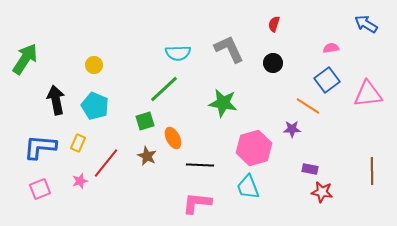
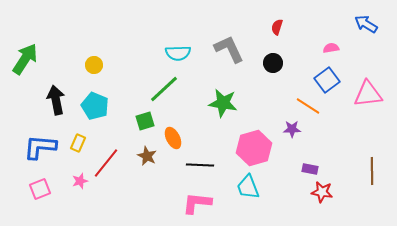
red semicircle: moved 3 px right, 3 px down
